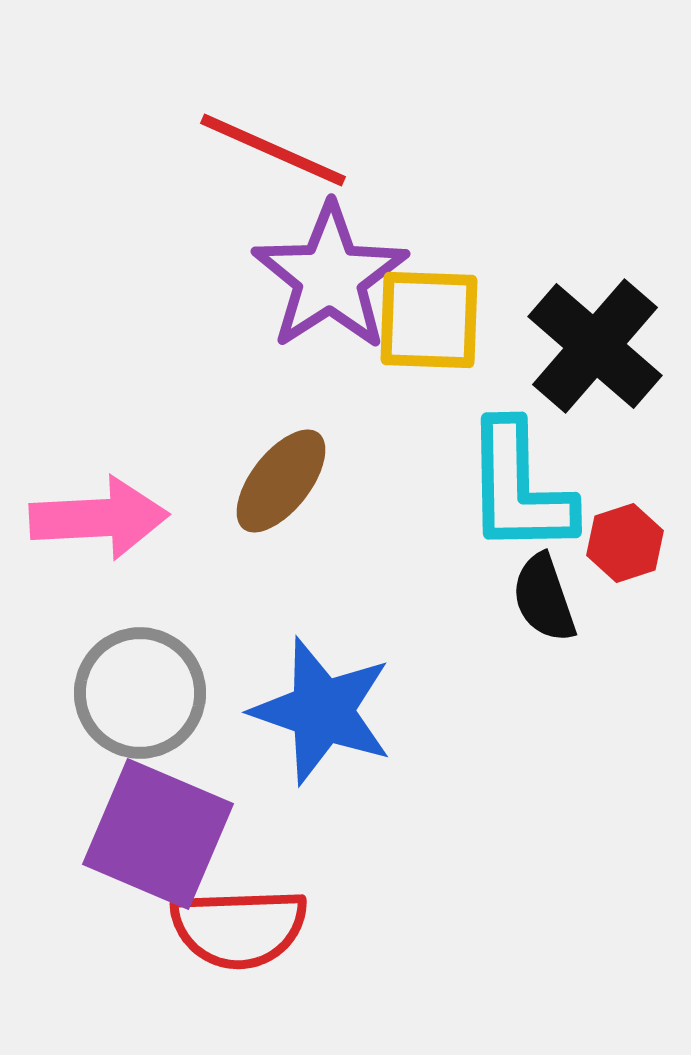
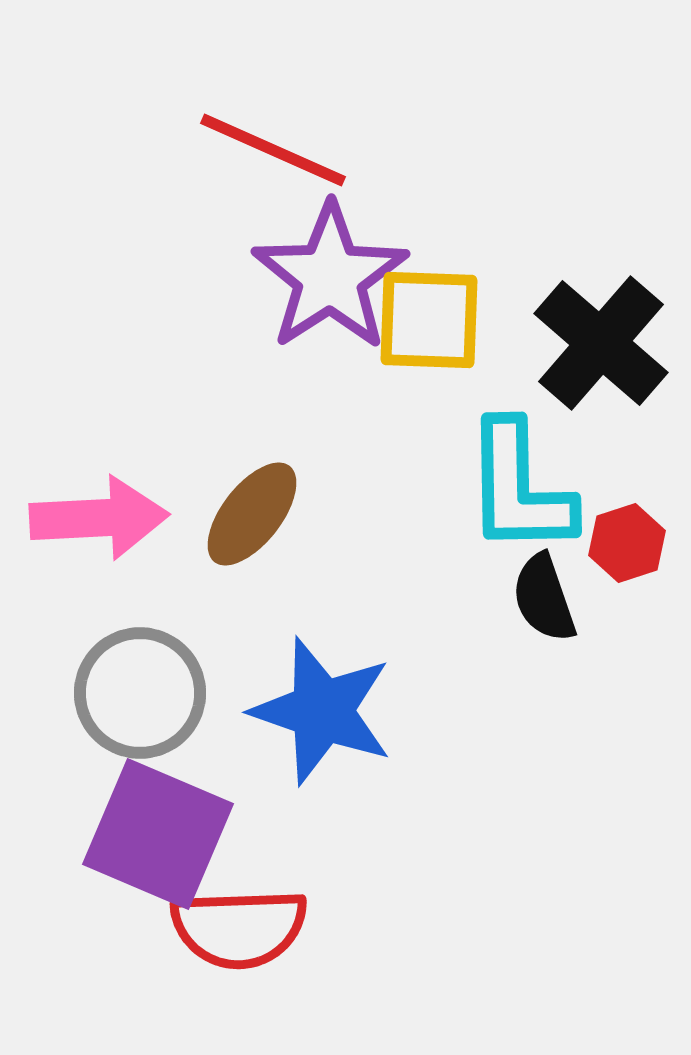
black cross: moved 6 px right, 3 px up
brown ellipse: moved 29 px left, 33 px down
red hexagon: moved 2 px right
